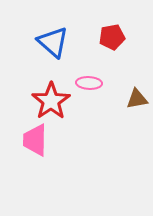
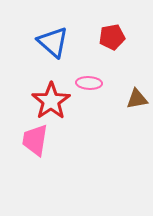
pink trapezoid: rotated 8 degrees clockwise
